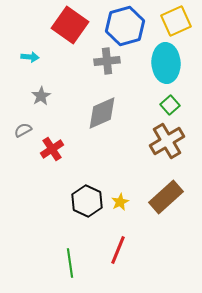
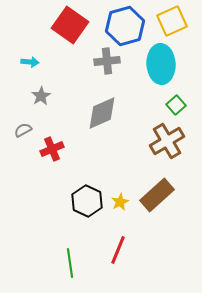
yellow square: moved 4 px left
cyan arrow: moved 5 px down
cyan ellipse: moved 5 px left, 1 px down
green square: moved 6 px right
red cross: rotated 10 degrees clockwise
brown rectangle: moved 9 px left, 2 px up
